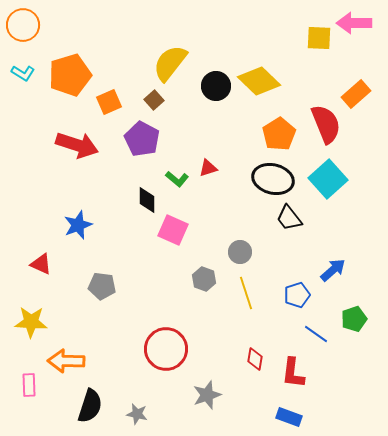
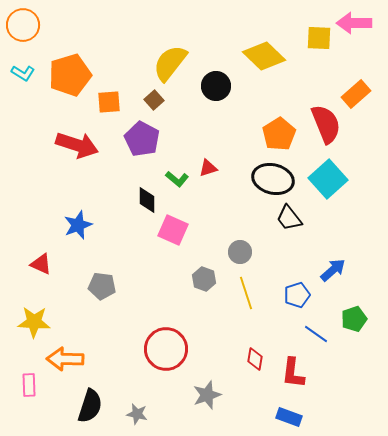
yellow diamond at (259, 81): moved 5 px right, 25 px up
orange square at (109, 102): rotated 20 degrees clockwise
yellow star at (31, 322): moved 3 px right
orange arrow at (66, 361): moved 1 px left, 2 px up
